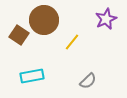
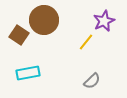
purple star: moved 2 px left, 2 px down
yellow line: moved 14 px right
cyan rectangle: moved 4 px left, 3 px up
gray semicircle: moved 4 px right
